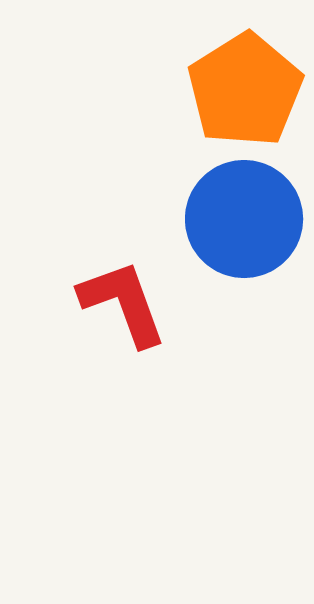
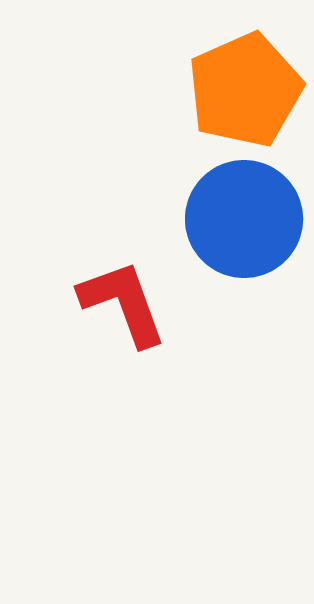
orange pentagon: rotated 8 degrees clockwise
